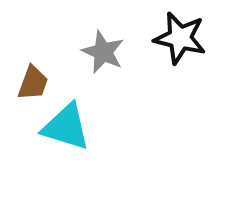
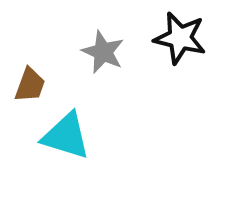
brown trapezoid: moved 3 px left, 2 px down
cyan triangle: moved 9 px down
